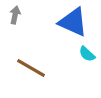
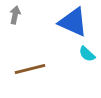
brown line: moved 1 px left, 1 px down; rotated 44 degrees counterclockwise
